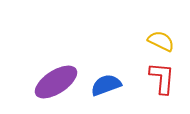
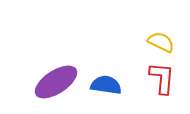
yellow semicircle: moved 1 px down
blue semicircle: rotated 28 degrees clockwise
